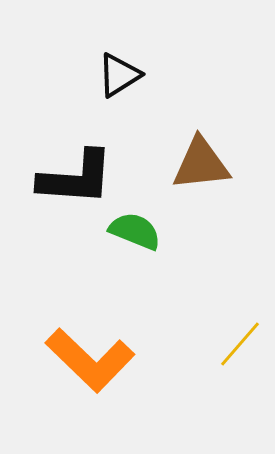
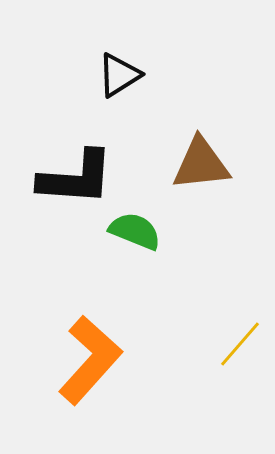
orange L-shape: rotated 92 degrees counterclockwise
